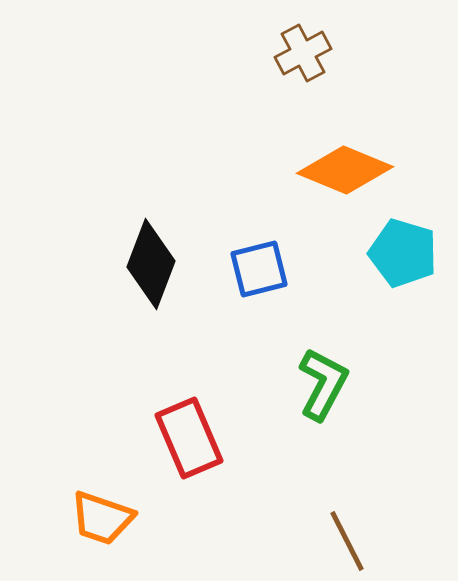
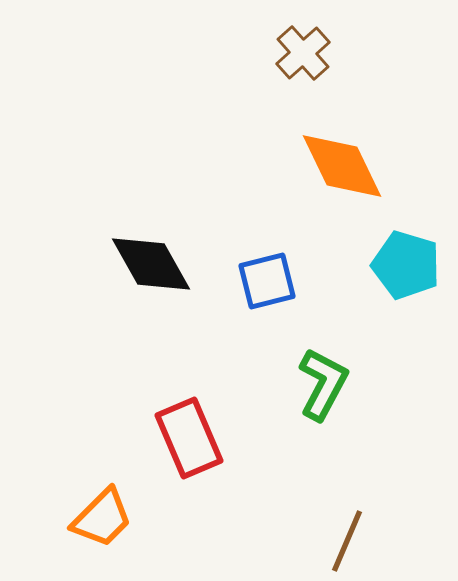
brown cross: rotated 14 degrees counterclockwise
orange diamond: moved 3 px left, 4 px up; rotated 42 degrees clockwise
cyan pentagon: moved 3 px right, 12 px down
black diamond: rotated 50 degrees counterclockwise
blue square: moved 8 px right, 12 px down
orange trapezoid: rotated 64 degrees counterclockwise
brown line: rotated 50 degrees clockwise
